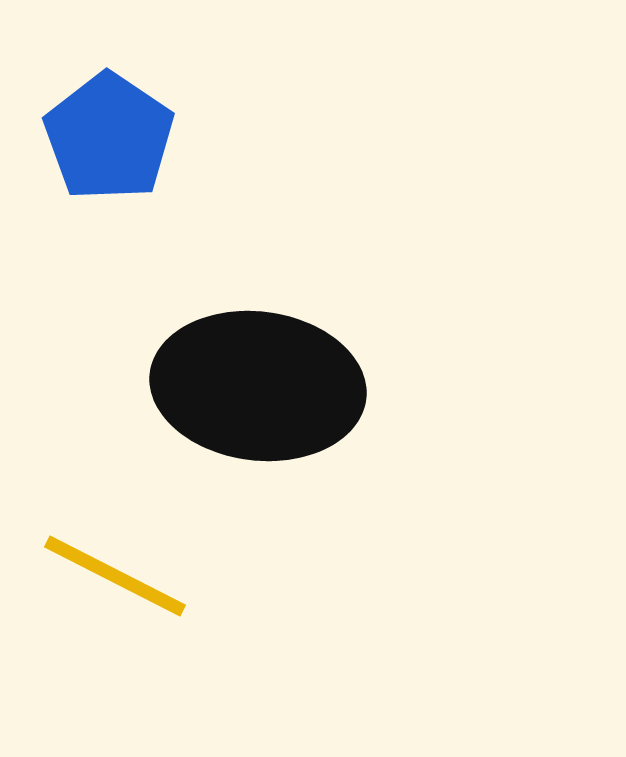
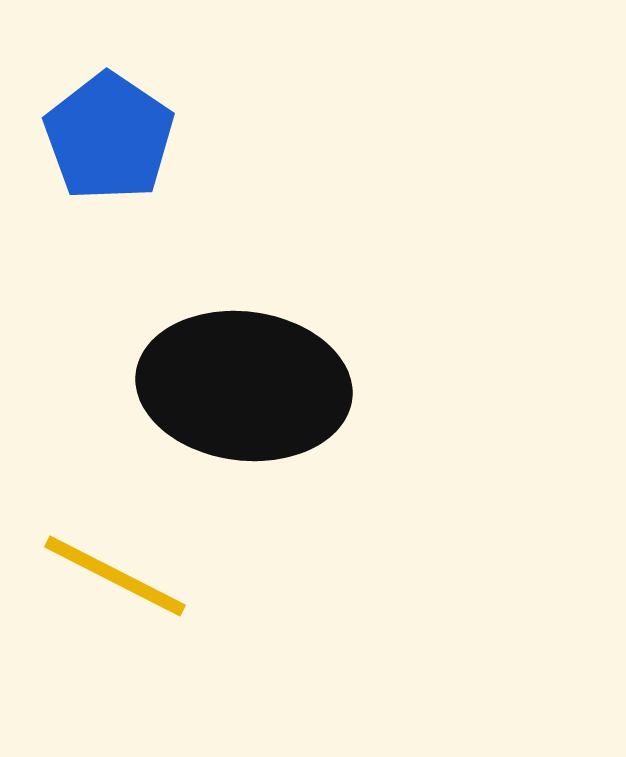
black ellipse: moved 14 px left
